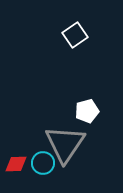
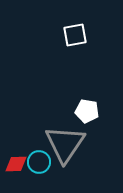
white square: rotated 25 degrees clockwise
white pentagon: rotated 25 degrees clockwise
cyan circle: moved 4 px left, 1 px up
